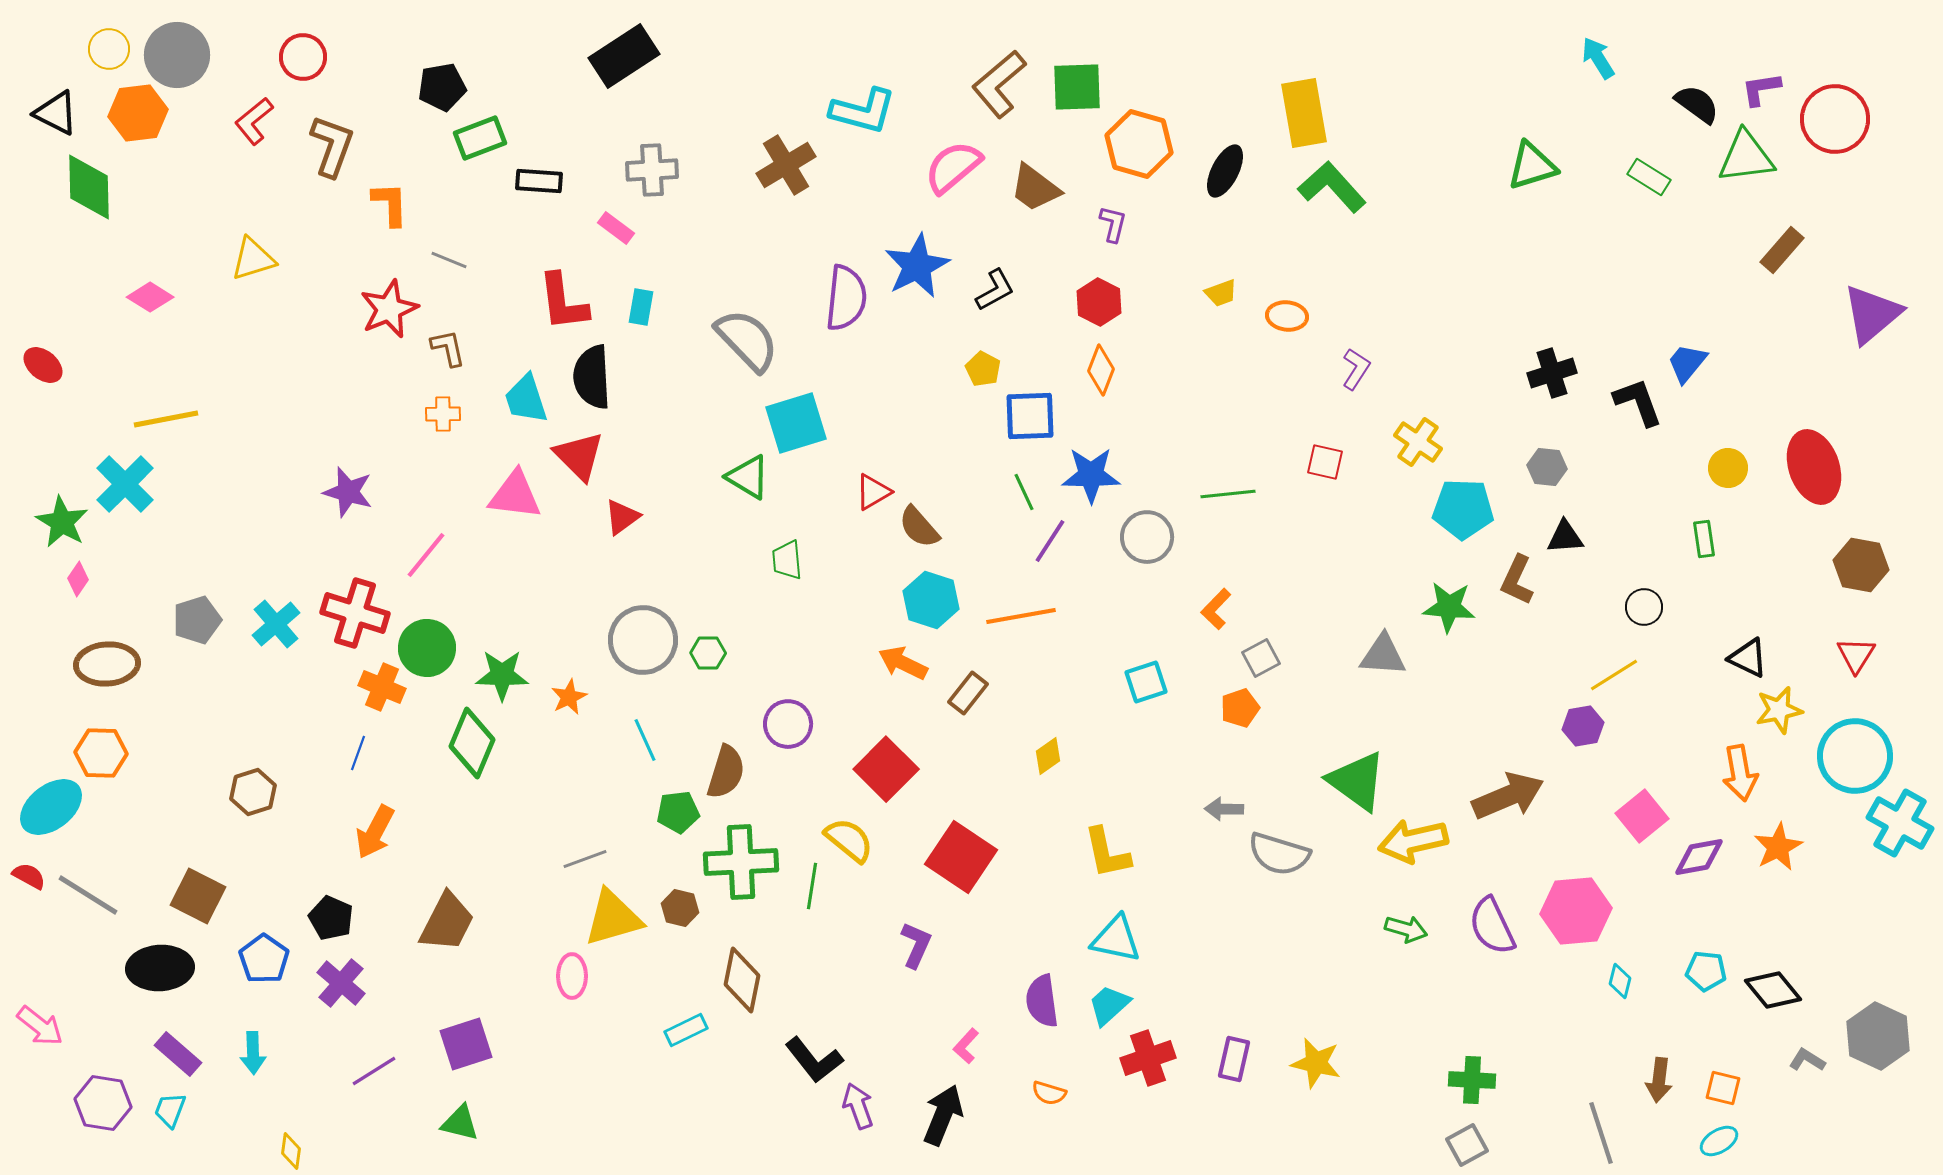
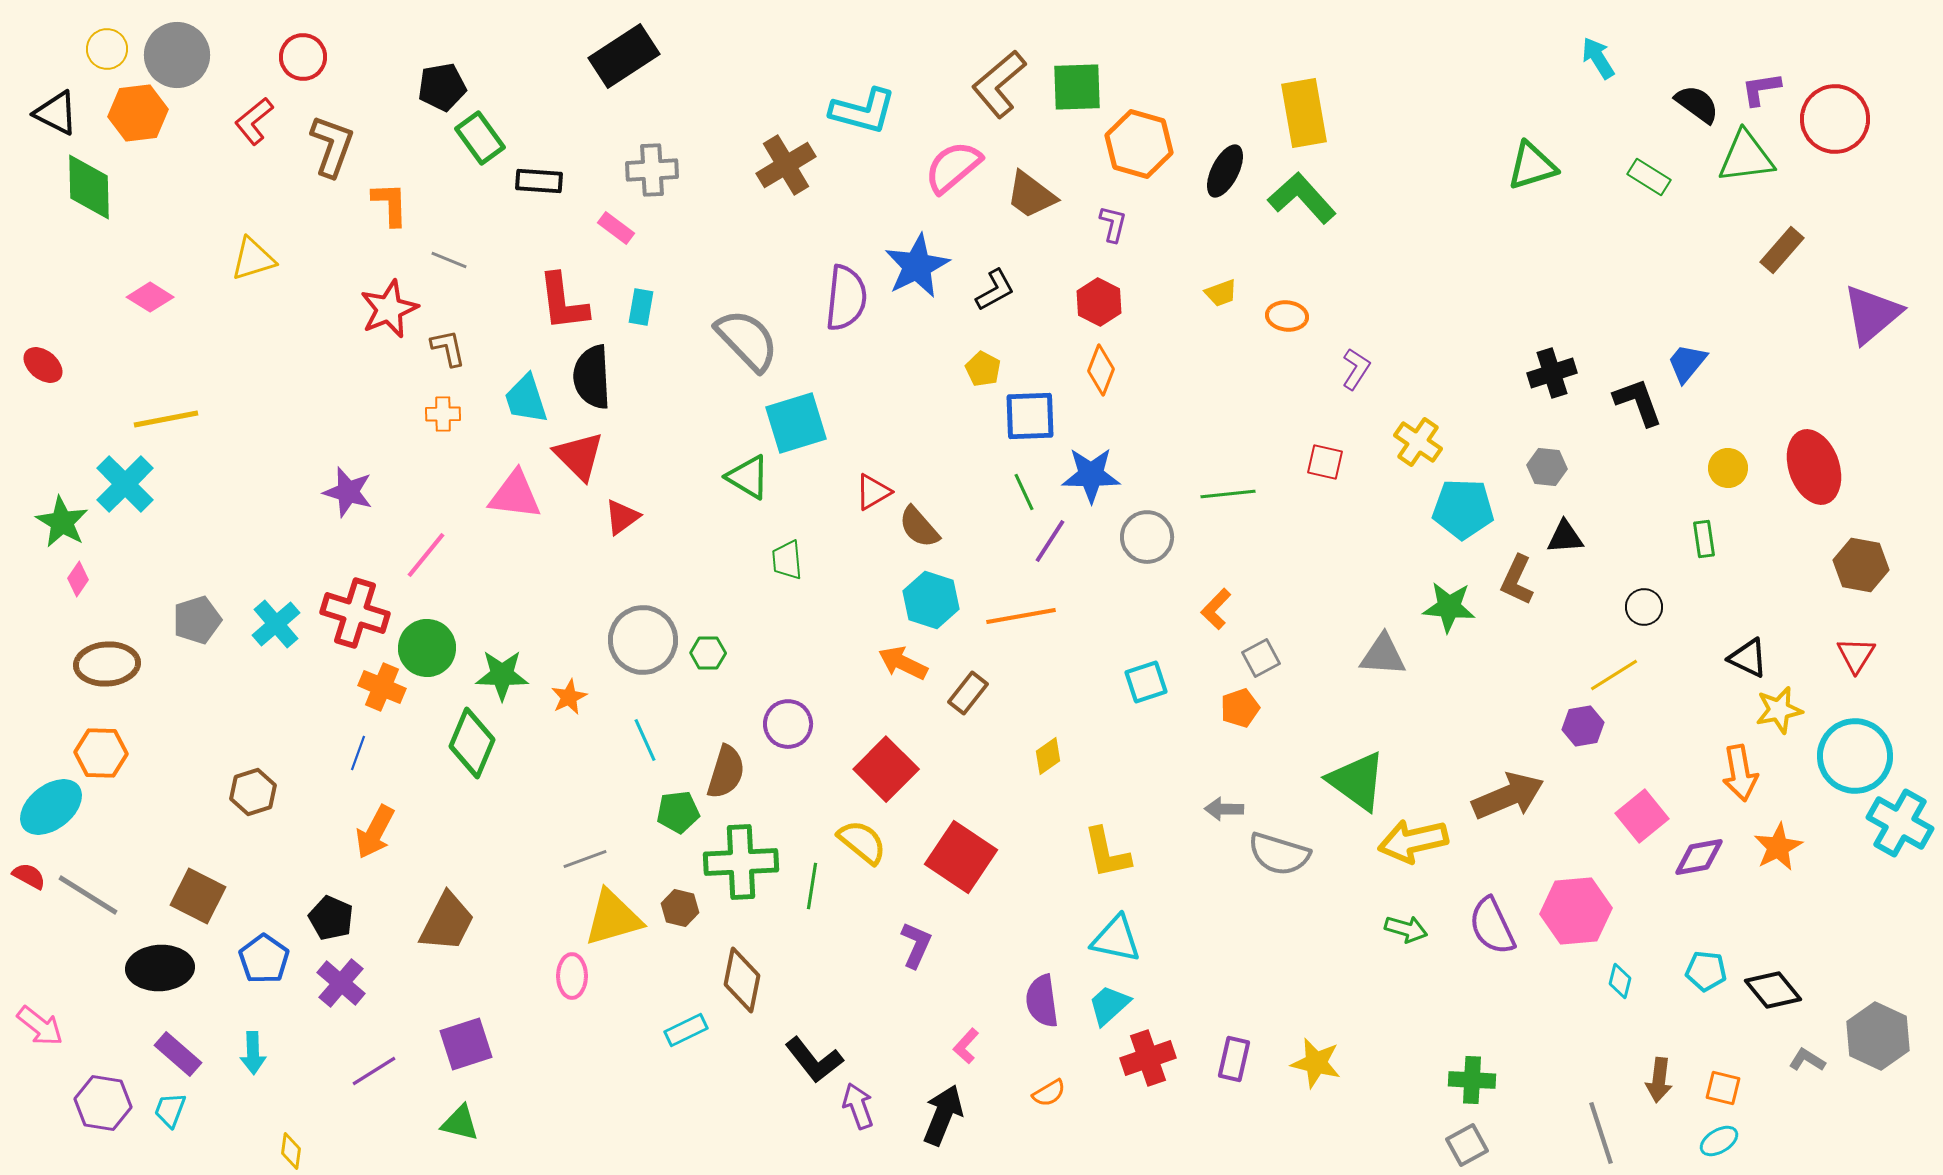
yellow circle at (109, 49): moved 2 px left
green rectangle at (480, 138): rotated 75 degrees clockwise
green L-shape at (1332, 187): moved 30 px left, 11 px down
brown trapezoid at (1035, 188): moved 4 px left, 7 px down
yellow semicircle at (849, 840): moved 13 px right, 2 px down
orange semicircle at (1049, 1093): rotated 48 degrees counterclockwise
